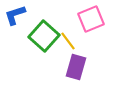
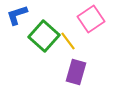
blue L-shape: moved 2 px right
pink square: rotated 12 degrees counterclockwise
purple rectangle: moved 5 px down
